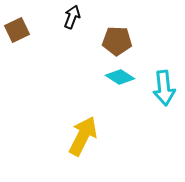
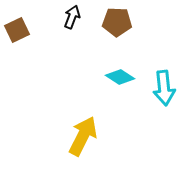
brown pentagon: moved 19 px up
